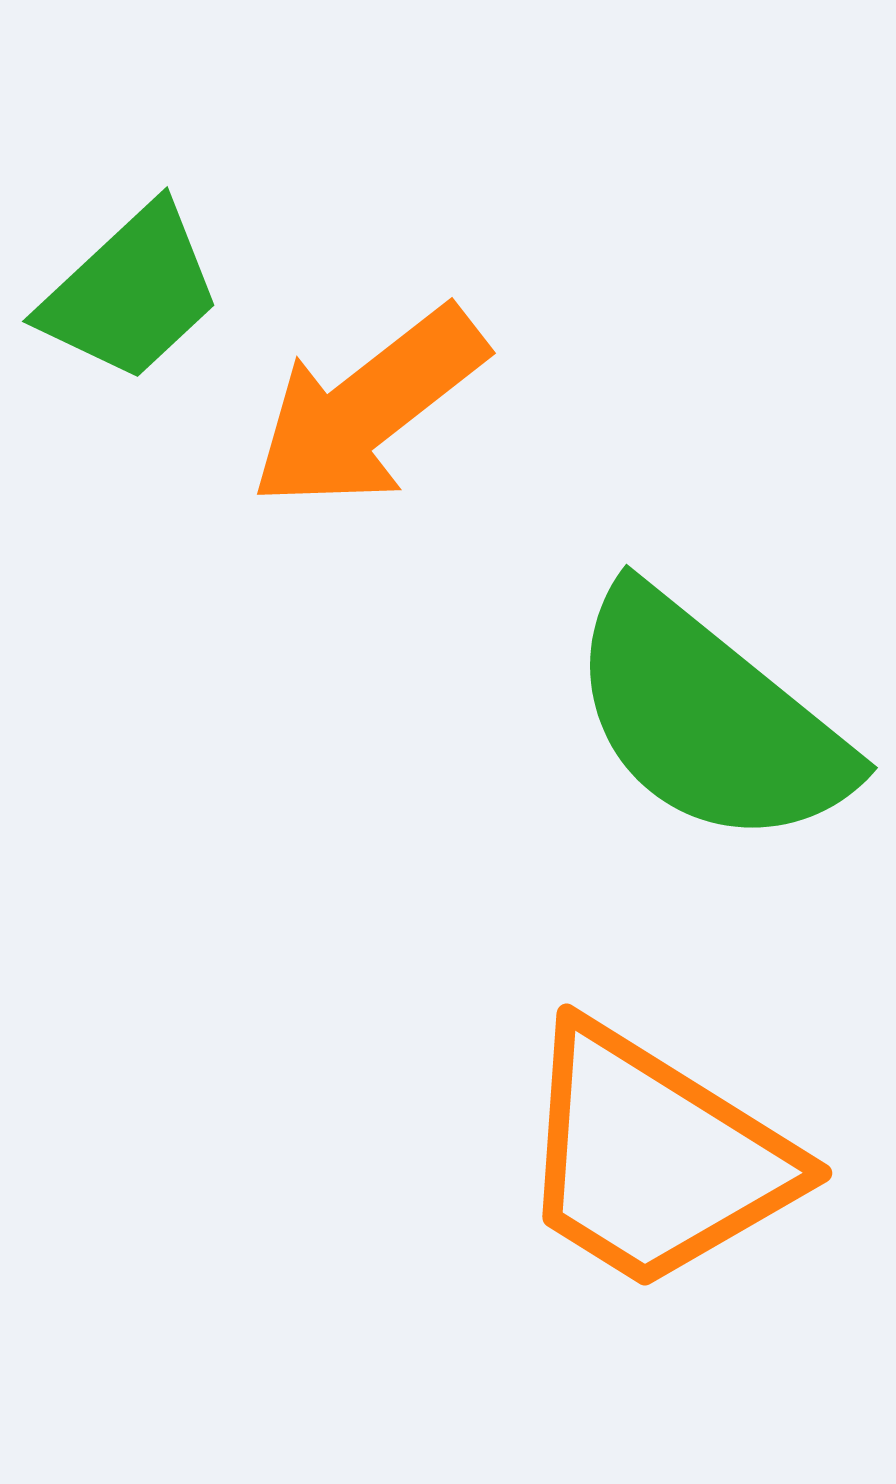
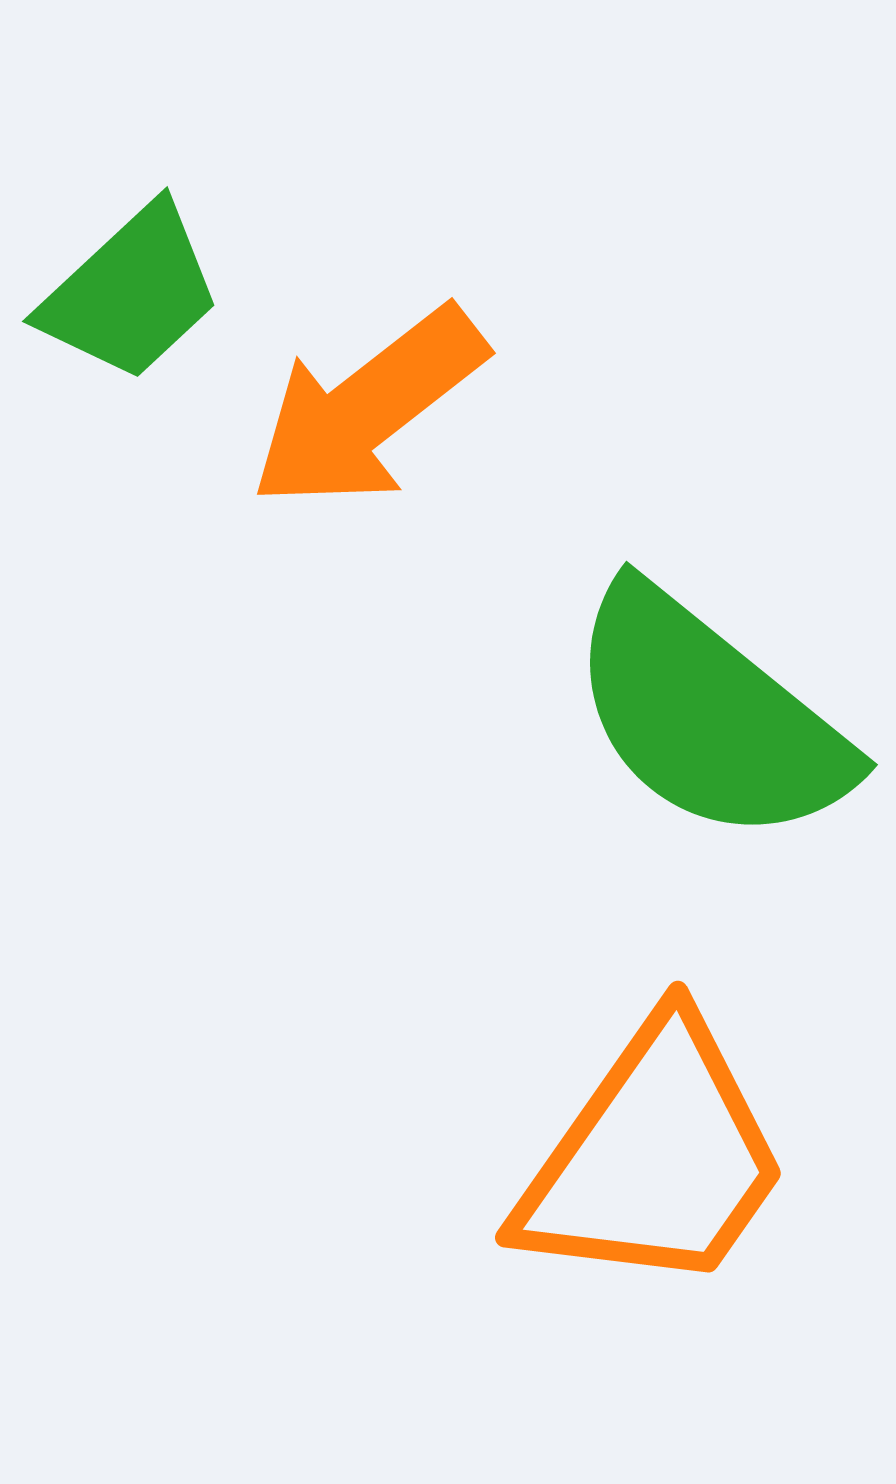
green semicircle: moved 3 px up
orange trapezoid: rotated 87 degrees counterclockwise
